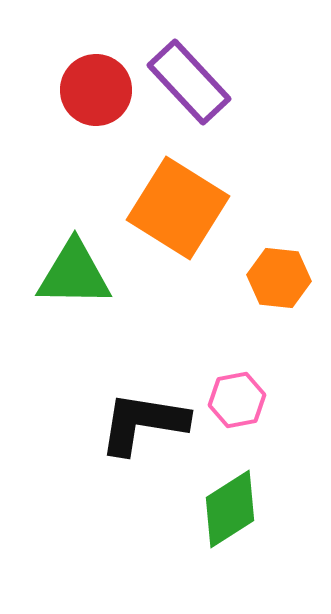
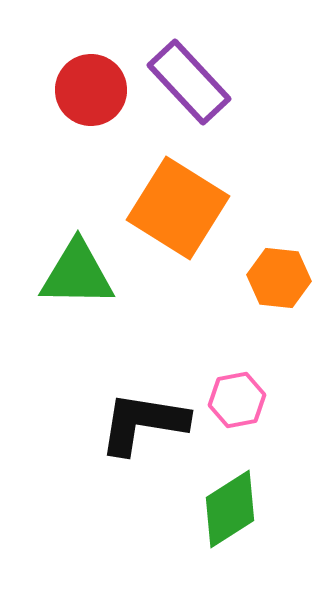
red circle: moved 5 px left
green triangle: moved 3 px right
